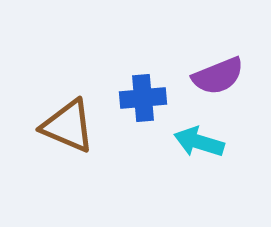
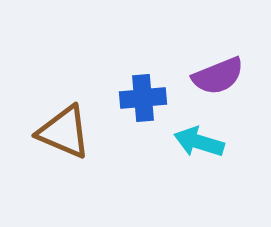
brown triangle: moved 4 px left, 6 px down
